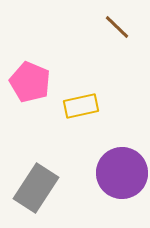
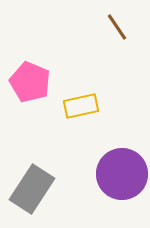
brown line: rotated 12 degrees clockwise
purple circle: moved 1 px down
gray rectangle: moved 4 px left, 1 px down
